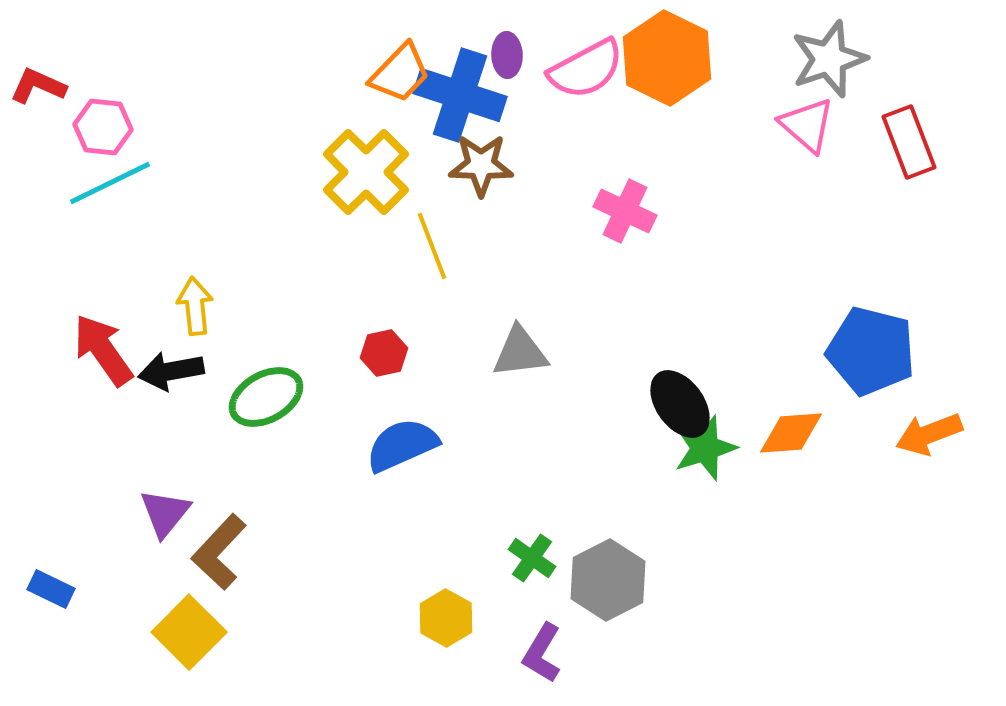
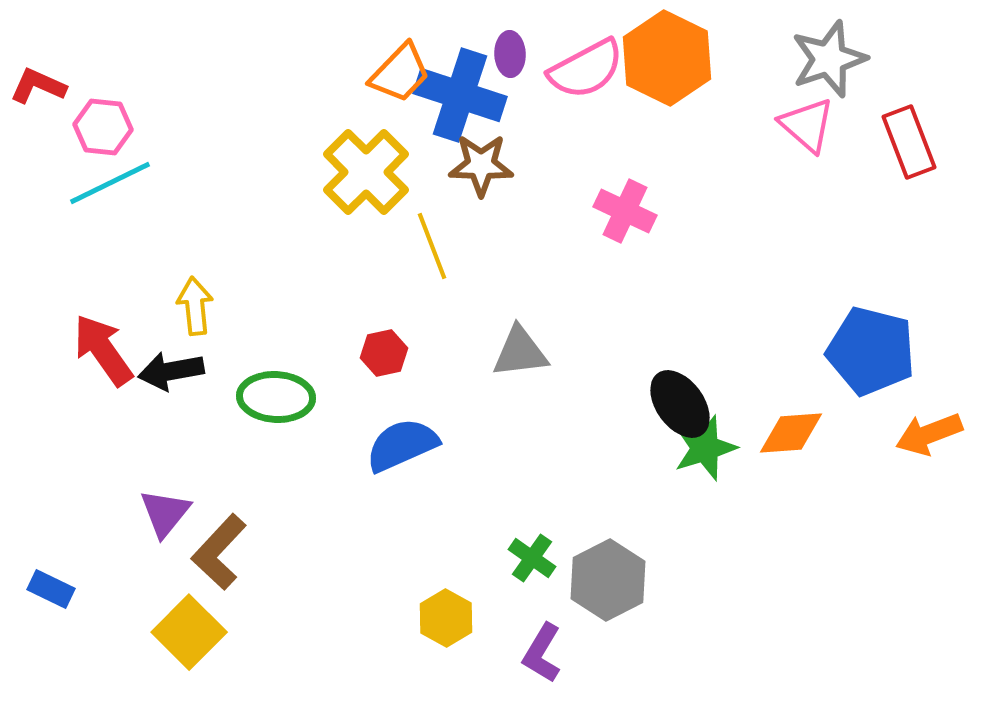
purple ellipse: moved 3 px right, 1 px up
green ellipse: moved 10 px right; rotated 32 degrees clockwise
